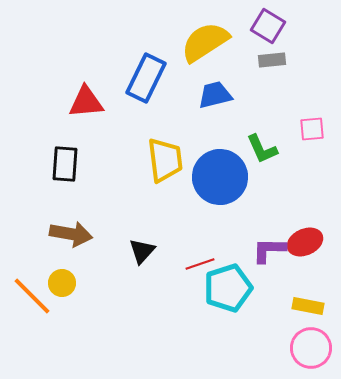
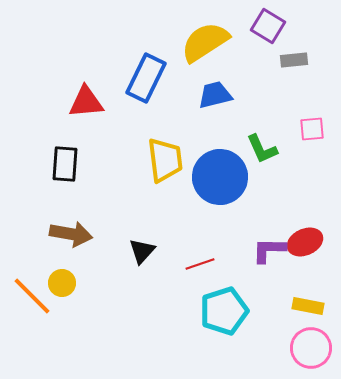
gray rectangle: moved 22 px right
cyan pentagon: moved 4 px left, 23 px down
